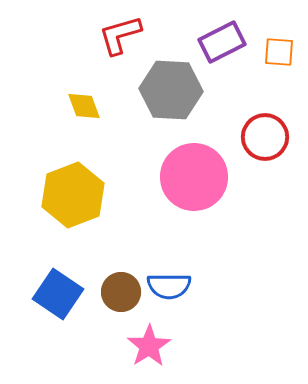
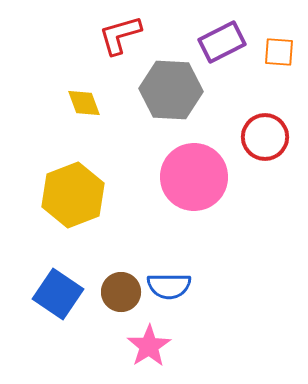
yellow diamond: moved 3 px up
